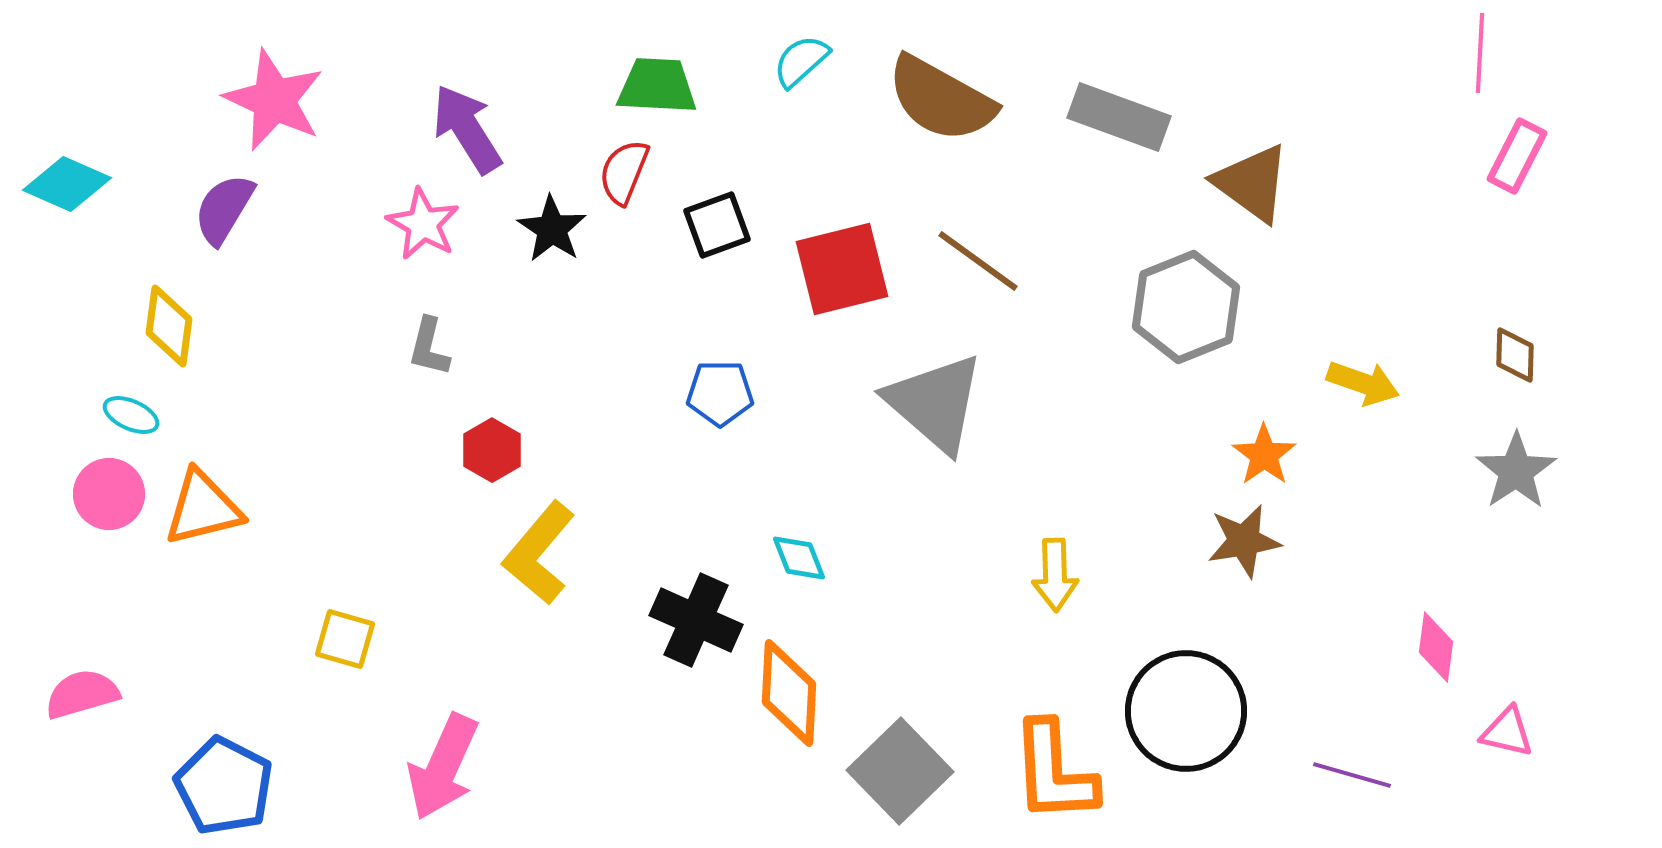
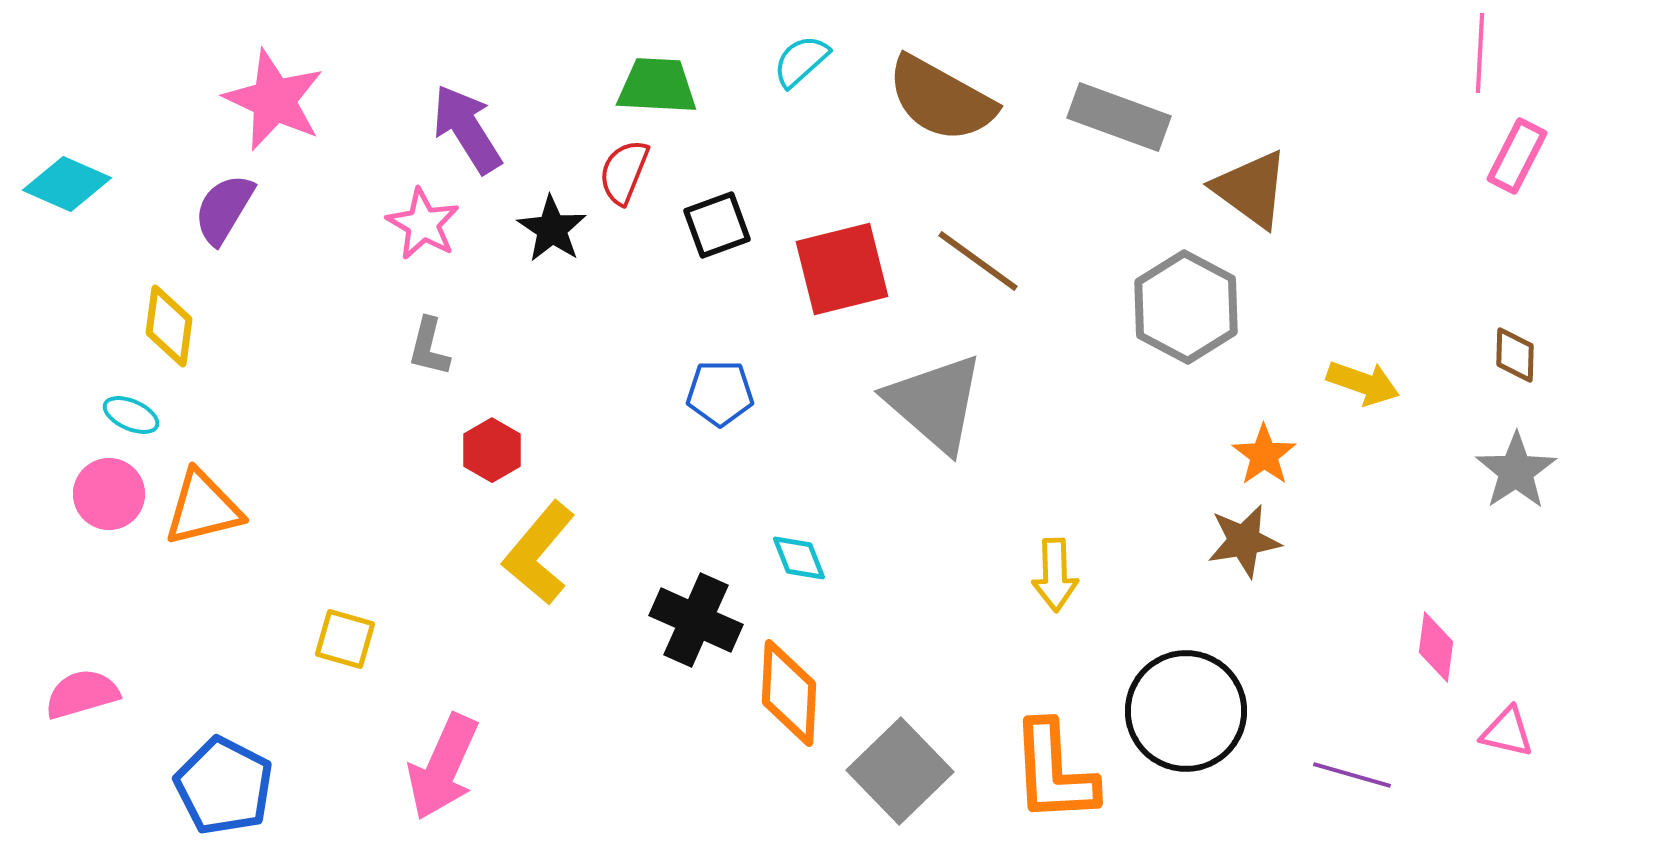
brown triangle at (1252, 183): moved 1 px left, 6 px down
gray hexagon at (1186, 307): rotated 10 degrees counterclockwise
